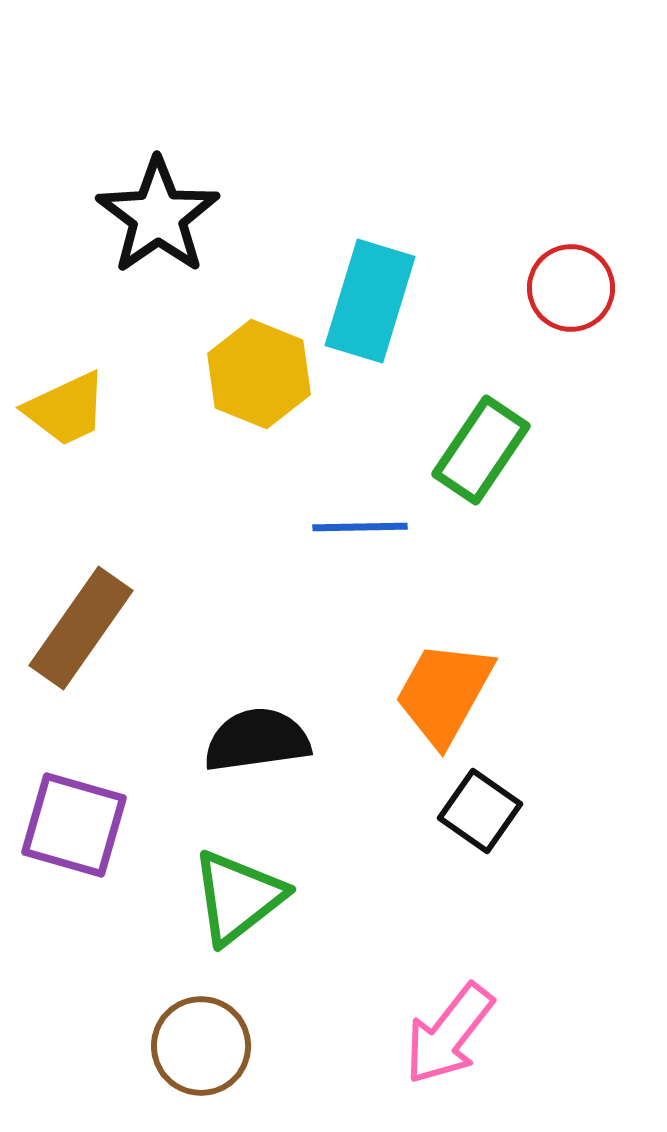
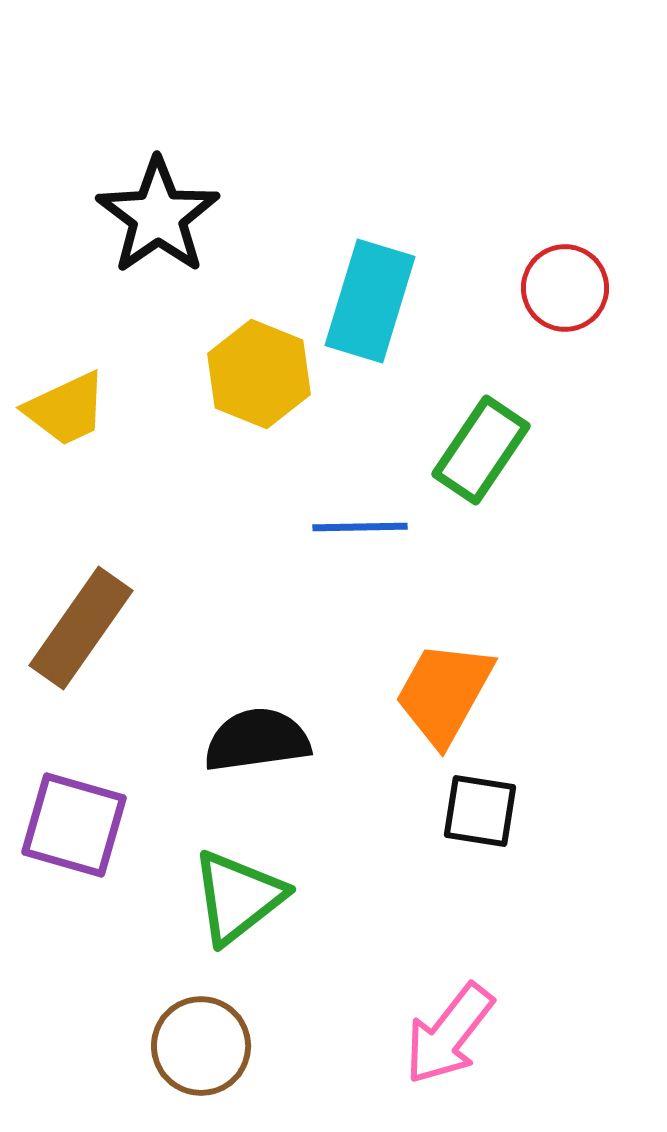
red circle: moved 6 px left
black square: rotated 26 degrees counterclockwise
